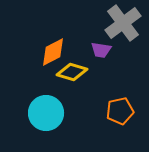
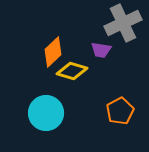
gray cross: rotated 12 degrees clockwise
orange diamond: rotated 16 degrees counterclockwise
yellow diamond: moved 1 px up
orange pentagon: rotated 16 degrees counterclockwise
